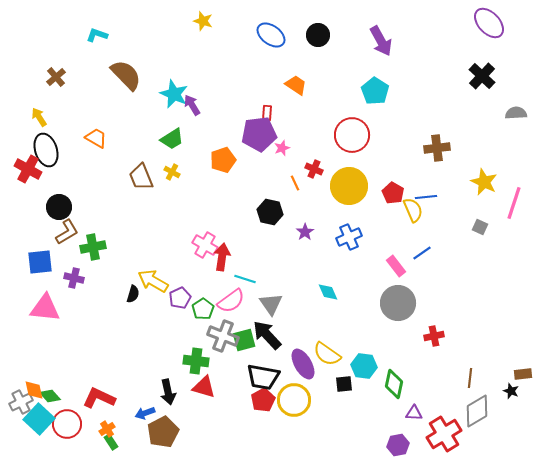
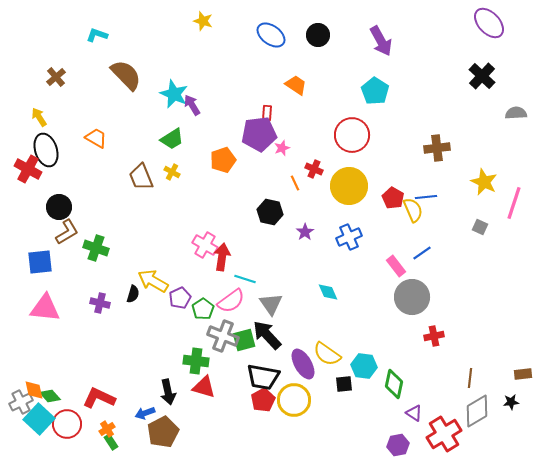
red pentagon at (393, 193): moved 5 px down
green cross at (93, 247): moved 3 px right, 1 px down; rotated 30 degrees clockwise
purple cross at (74, 278): moved 26 px right, 25 px down
gray circle at (398, 303): moved 14 px right, 6 px up
black star at (511, 391): moved 11 px down; rotated 28 degrees counterclockwise
purple triangle at (414, 413): rotated 30 degrees clockwise
